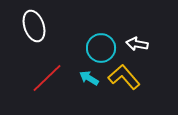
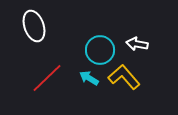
cyan circle: moved 1 px left, 2 px down
